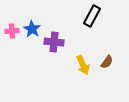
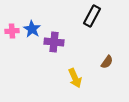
yellow arrow: moved 8 px left, 13 px down
